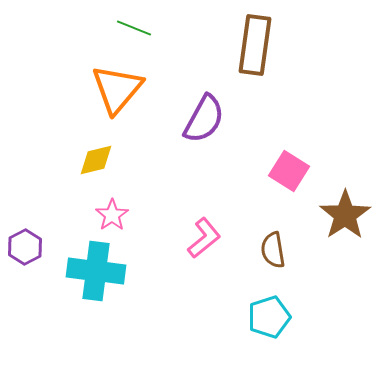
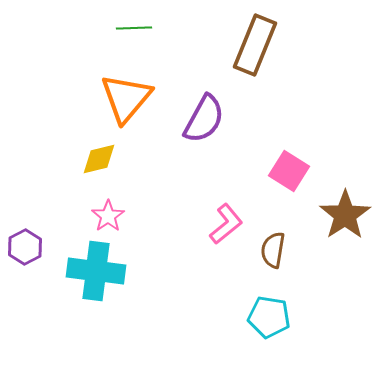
green line: rotated 24 degrees counterclockwise
brown rectangle: rotated 14 degrees clockwise
orange triangle: moved 9 px right, 9 px down
yellow diamond: moved 3 px right, 1 px up
pink star: moved 4 px left, 1 px down
pink L-shape: moved 22 px right, 14 px up
brown semicircle: rotated 18 degrees clockwise
cyan pentagon: rotated 27 degrees clockwise
